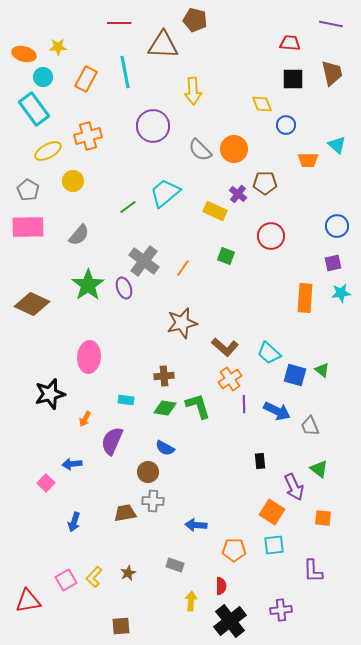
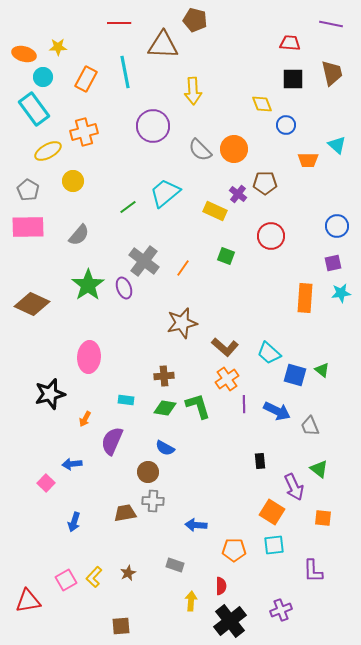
orange cross at (88, 136): moved 4 px left, 4 px up
orange cross at (230, 379): moved 3 px left
purple cross at (281, 610): rotated 15 degrees counterclockwise
